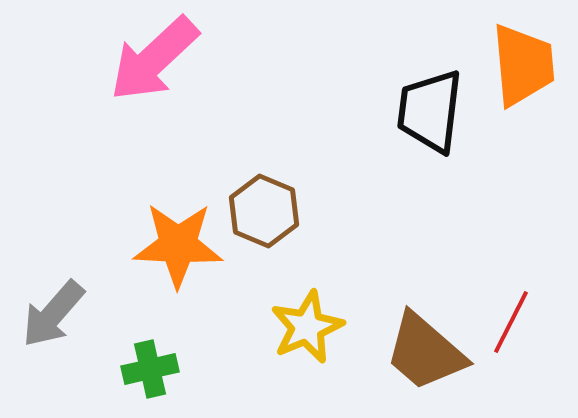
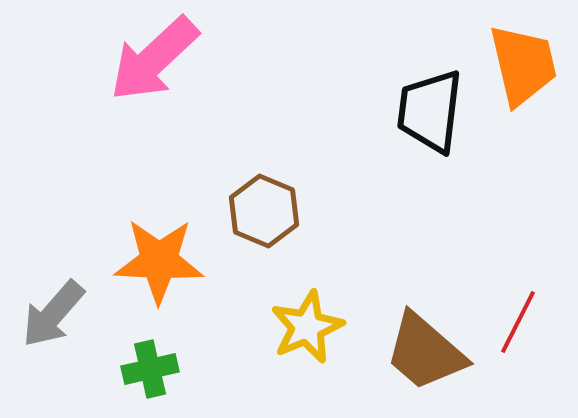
orange trapezoid: rotated 8 degrees counterclockwise
orange star: moved 19 px left, 16 px down
red line: moved 7 px right
